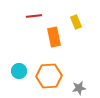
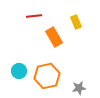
orange rectangle: rotated 18 degrees counterclockwise
orange hexagon: moved 2 px left; rotated 10 degrees counterclockwise
